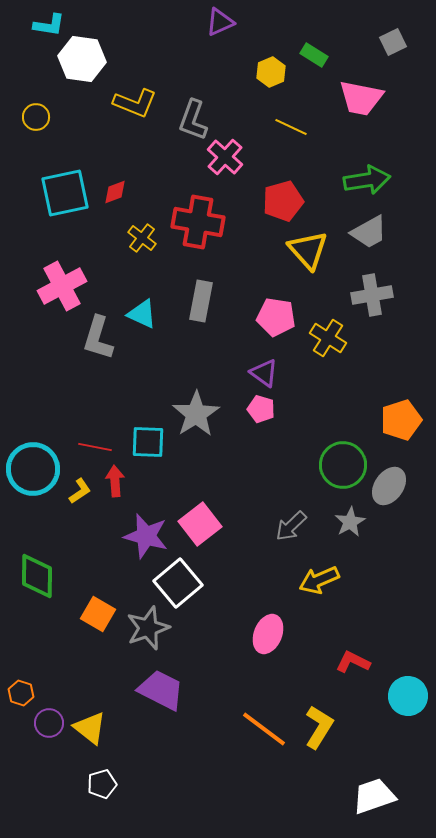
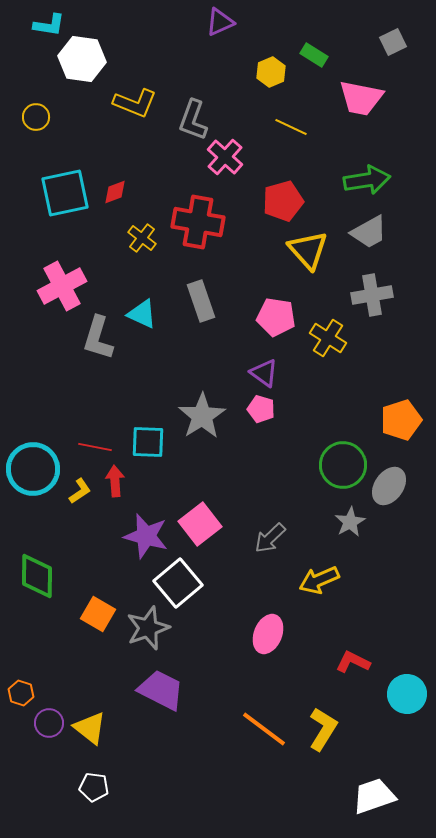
gray rectangle at (201, 301): rotated 30 degrees counterclockwise
gray star at (196, 414): moved 6 px right, 2 px down
gray arrow at (291, 526): moved 21 px left, 12 px down
cyan circle at (408, 696): moved 1 px left, 2 px up
yellow L-shape at (319, 727): moved 4 px right, 2 px down
white pentagon at (102, 784): moved 8 px left, 3 px down; rotated 24 degrees clockwise
